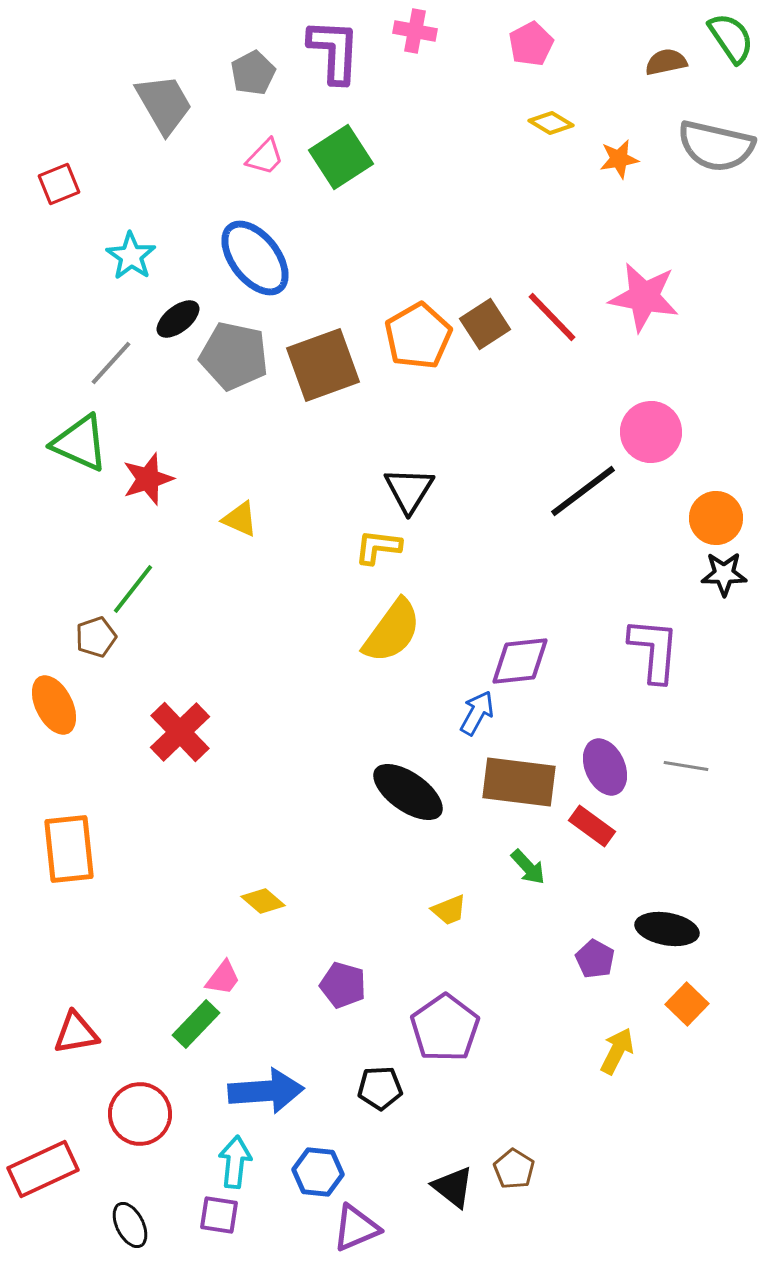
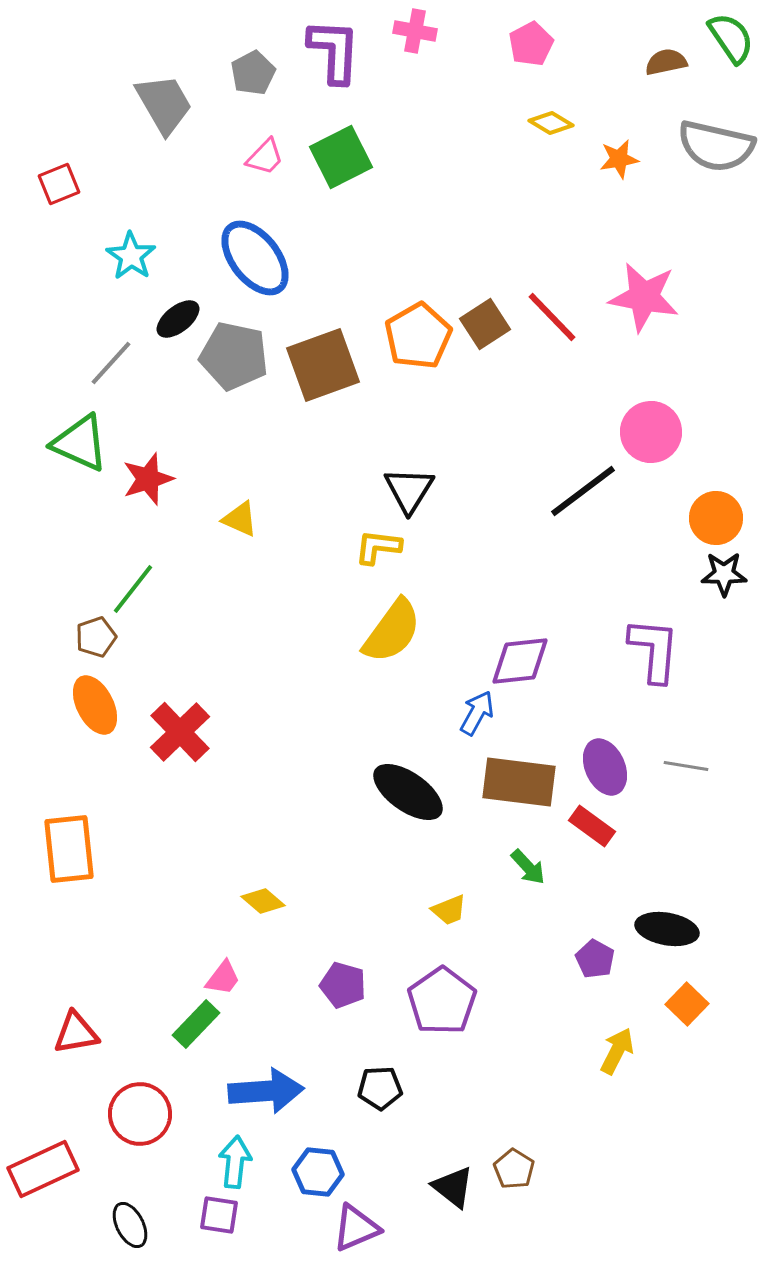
green square at (341, 157): rotated 6 degrees clockwise
orange ellipse at (54, 705): moved 41 px right
purple pentagon at (445, 1028): moved 3 px left, 27 px up
